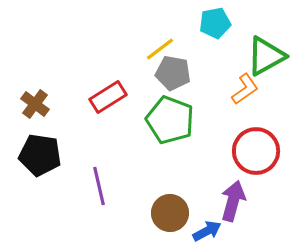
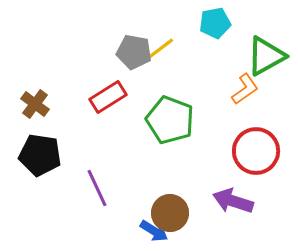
gray pentagon: moved 39 px left, 21 px up
purple line: moved 2 px left, 2 px down; rotated 12 degrees counterclockwise
purple arrow: rotated 87 degrees counterclockwise
blue arrow: moved 53 px left; rotated 60 degrees clockwise
